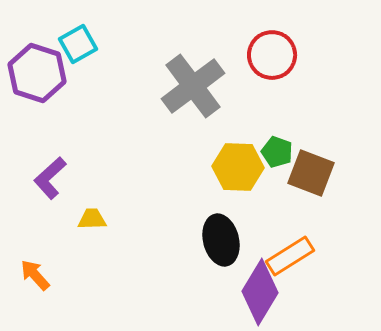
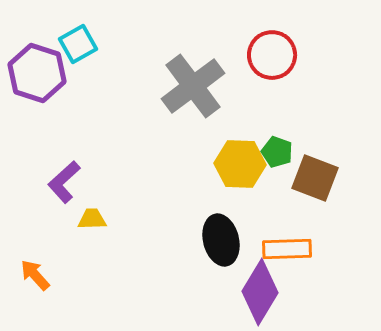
yellow hexagon: moved 2 px right, 3 px up
brown square: moved 4 px right, 5 px down
purple L-shape: moved 14 px right, 4 px down
orange rectangle: moved 3 px left, 7 px up; rotated 30 degrees clockwise
